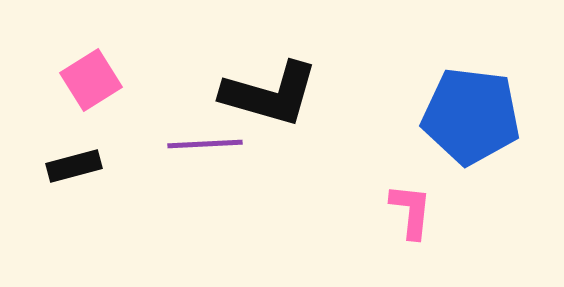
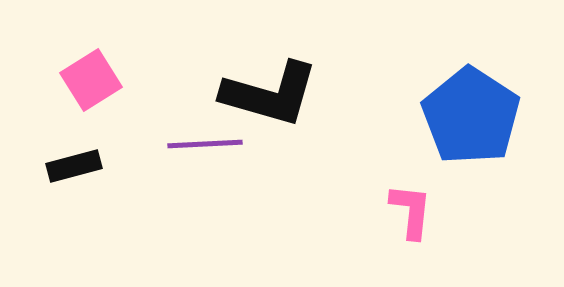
blue pentagon: rotated 26 degrees clockwise
